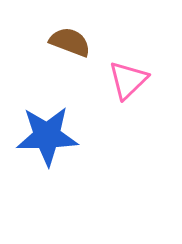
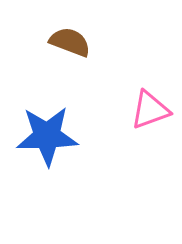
pink triangle: moved 22 px right, 30 px down; rotated 24 degrees clockwise
